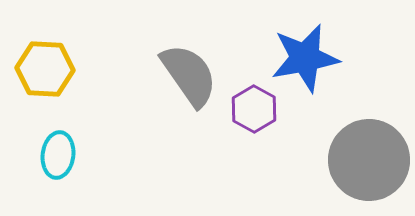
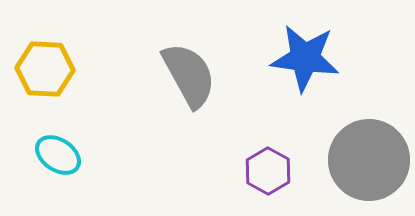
blue star: rotated 18 degrees clockwise
gray semicircle: rotated 6 degrees clockwise
purple hexagon: moved 14 px right, 62 px down
cyan ellipse: rotated 63 degrees counterclockwise
